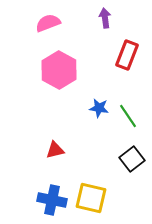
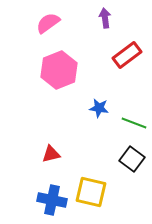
pink semicircle: rotated 15 degrees counterclockwise
red rectangle: rotated 32 degrees clockwise
pink hexagon: rotated 9 degrees clockwise
green line: moved 6 px right, 7 px down; rotated 35 degrees counterclockwise
red triangle: moved 4 px left, 4 px down
black square: rotated 15 degrees counterclockwise
yellow square: moved 6 px up
